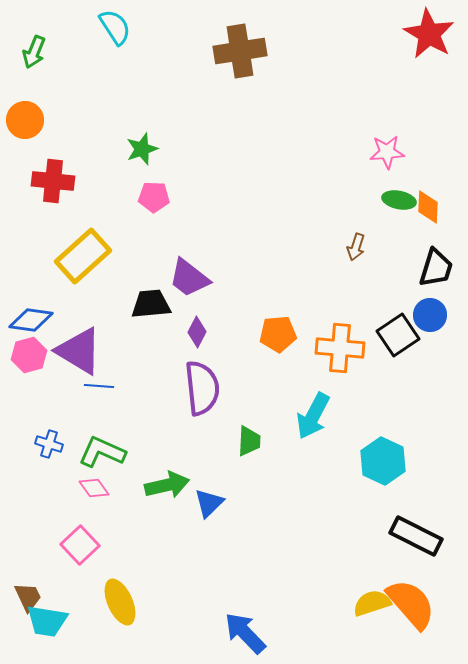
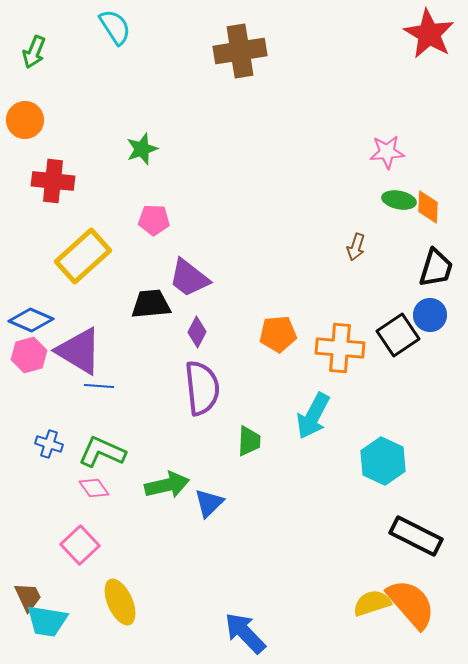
pink pentagon at (154, 197): moved 23 px down
blue diamond at (31, 320): rotated 15 degrees clockwise
